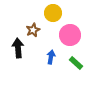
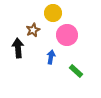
pink circle: moved 3 px left
green rectangle: moved 8 px down
